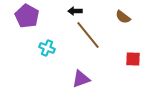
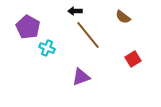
purple pentagon: moved 1 px right, 11 px down
red square: rotated 35 degrees counterclockwise
purple triangle: moved 2 px up
